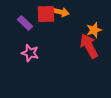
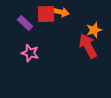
red arrow: moved 1 px left
